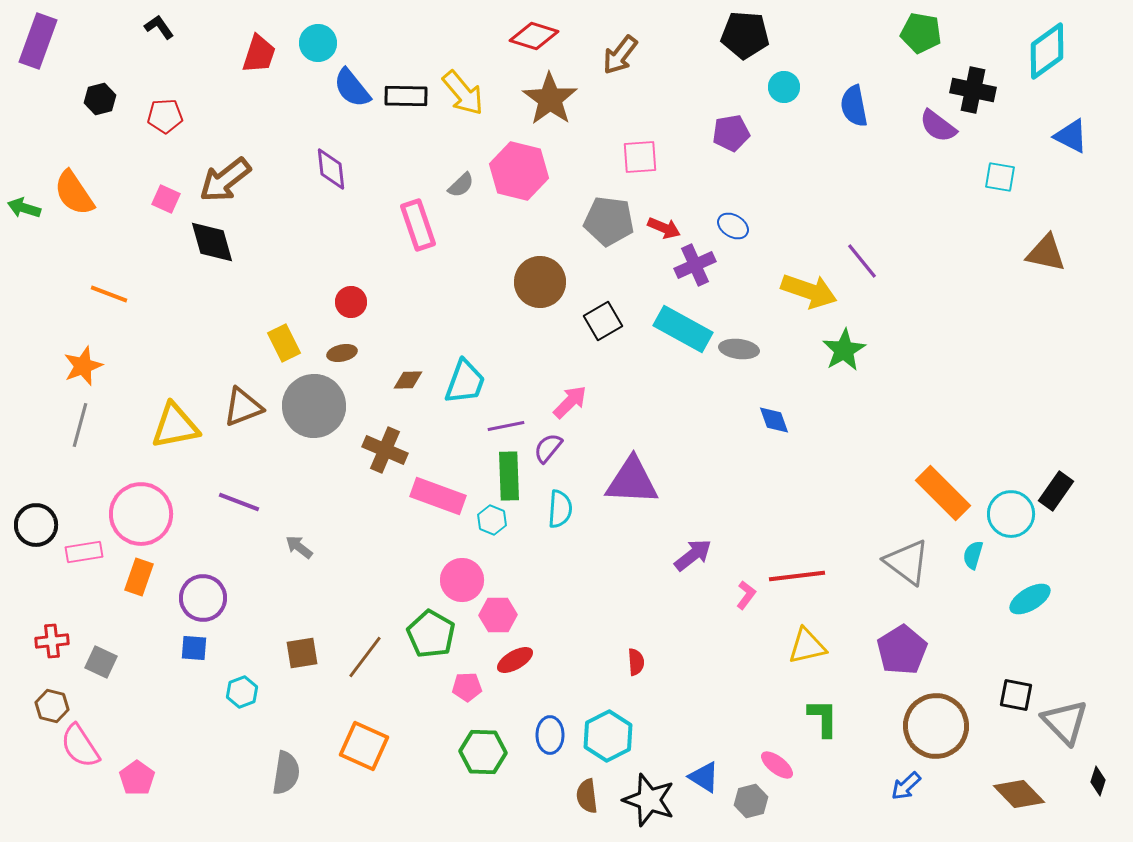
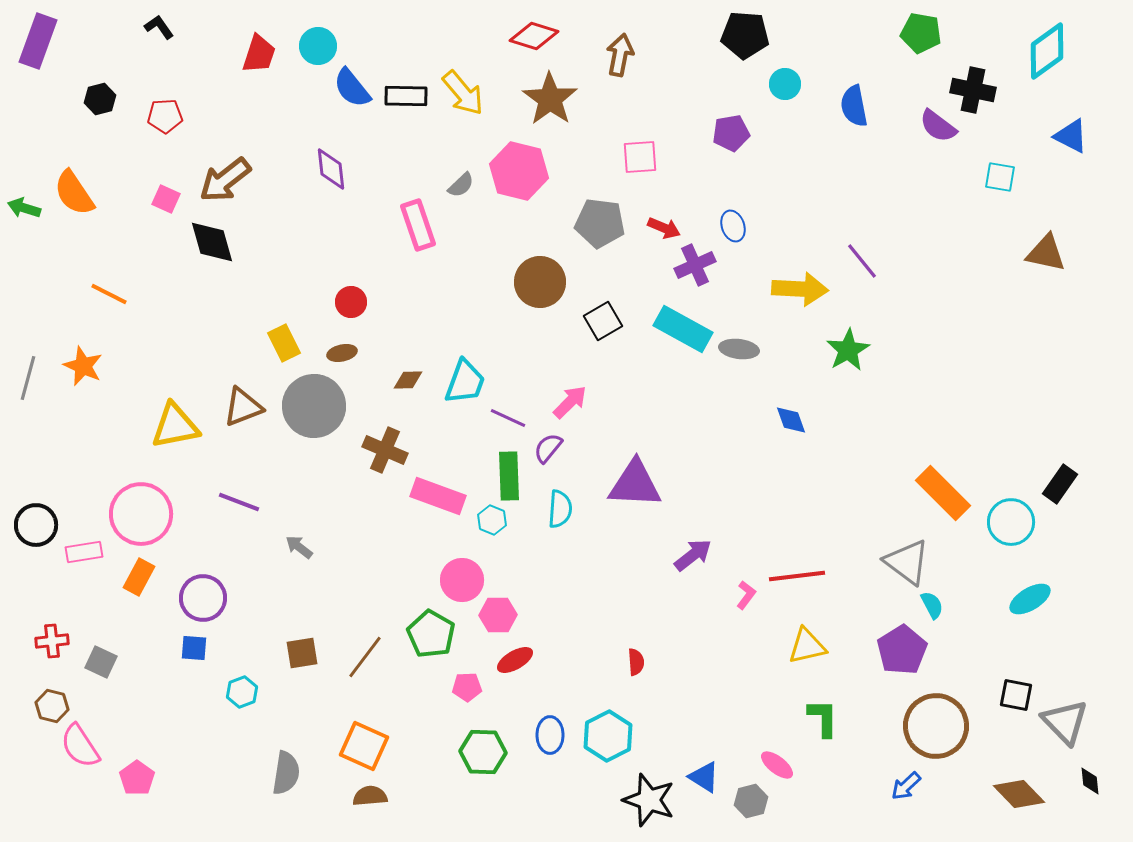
cyan circle at (318, 43): moved 3 px down
brown arrow at (620, 55): rotated 153 degrees clockwise
cyan circle at (784, 87): moved 1 px right, 3 px up
gray pentagon at (609, 221): moved 9 px left, 2 px down
blue ellipse at (733, 226): rotated 40 degrees clockwise
yellow arrow at (809, 291): moved 9 px left, 2 px up; rotated 16 degrees counterclockwise
orange line at (109, 294): rotated 6 degrees clockwise
green star at (844, 350): moved 4 px right
orange star at (83, 366): rotated 27 degrees counterclockwise
blue diamond at (774, 420): moved 17 px right
gray line at (80, 425): moved 52 px left, 47 px up
purple line at (506, 426): moved 2 px right, 8 px up; rotated 36 degrees clockwise
purple triangle at (632, 481): moved 3 px right, 3 px down
black rectangle at (1056, 491): moved 4 px right, 7 px up
cyan circle at (1011, 514): moved 8 px down
cyan semicircle at (973, 555): moved 41 px left, 50 px down; rotated 136 degrees clockwise
orange rectangle at (139, 577): rotated 9 degrees clockwise
black diamond at (1098, 781): moved 8 px left; rotated 24 degrees counterclockwise
brown semicircle at (587, 796): moved 217 px left; rotated 92 degrees clockwise
